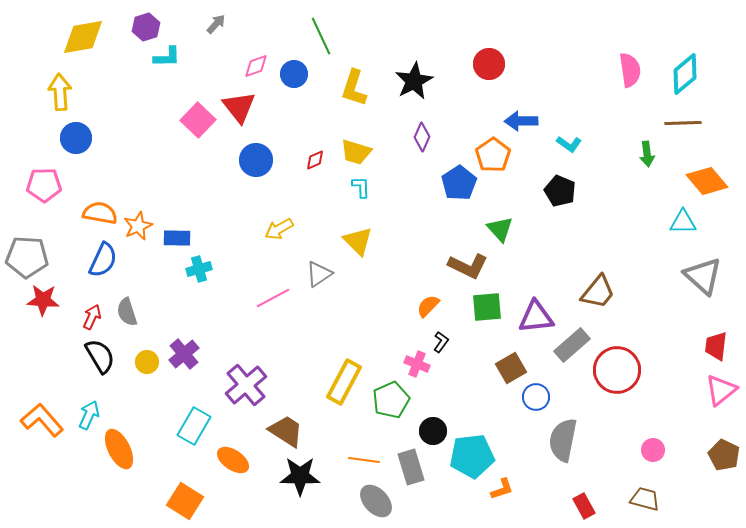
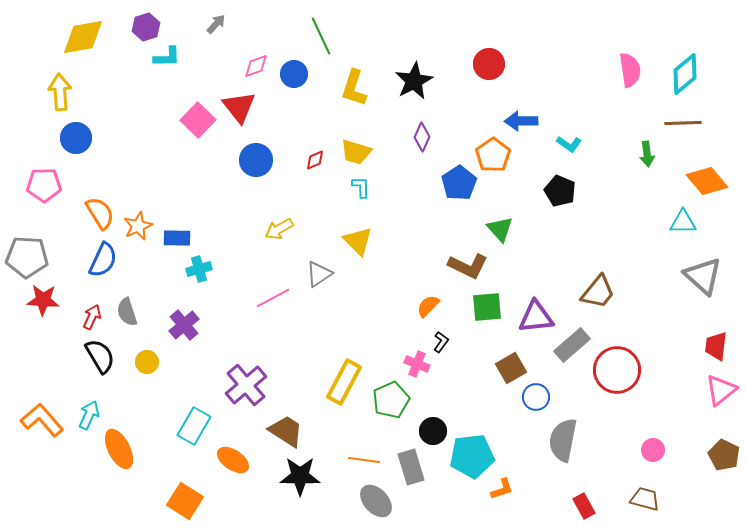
orange semicircle at (100, 213): rotated 48 degrees clockwise
purple cross at (184, 354): moved 29 px up
